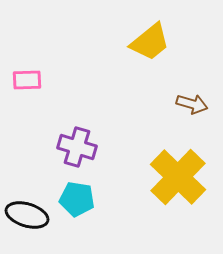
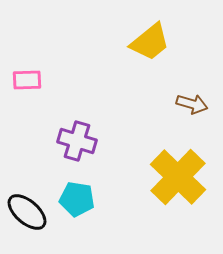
purple cross: moved 6 px up
black ellipse: moved 3 px up; rotated 24 degrees clockwise
